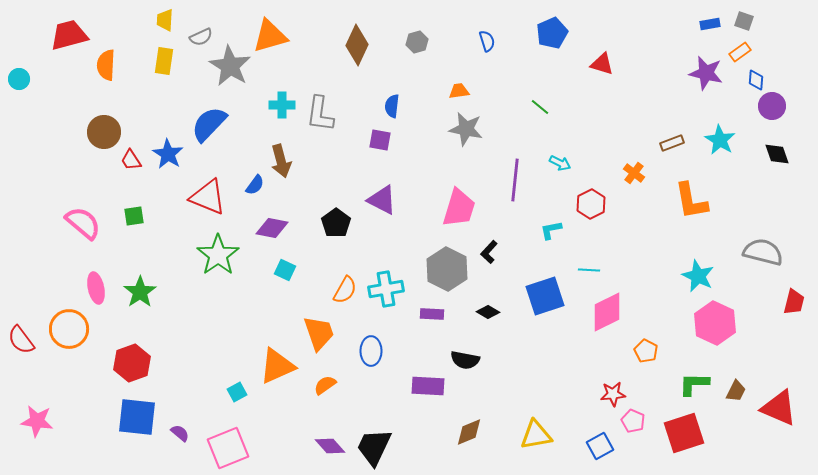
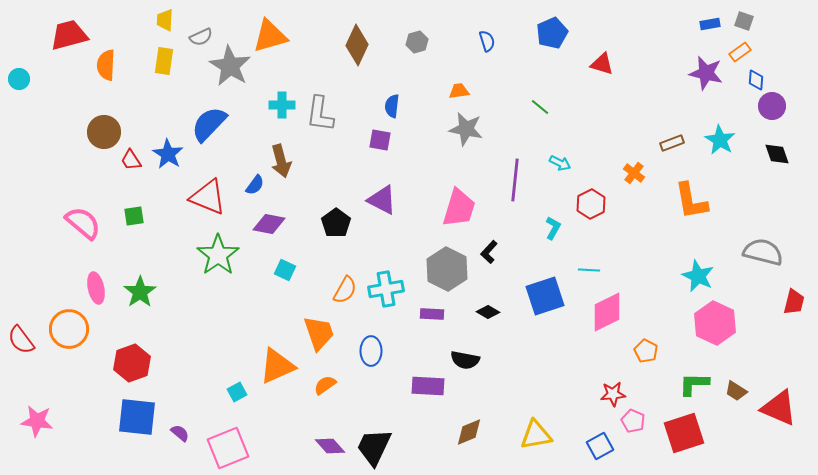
purple diamond at (272, 228): moved 3 px left, 4 px up
cyan L-shape at (551, 230): moved 2 px right, 2 px up; rotated 130 degrees clockwise
brown trapezoid at (736, 391): rotated 95 degrees clockwise
